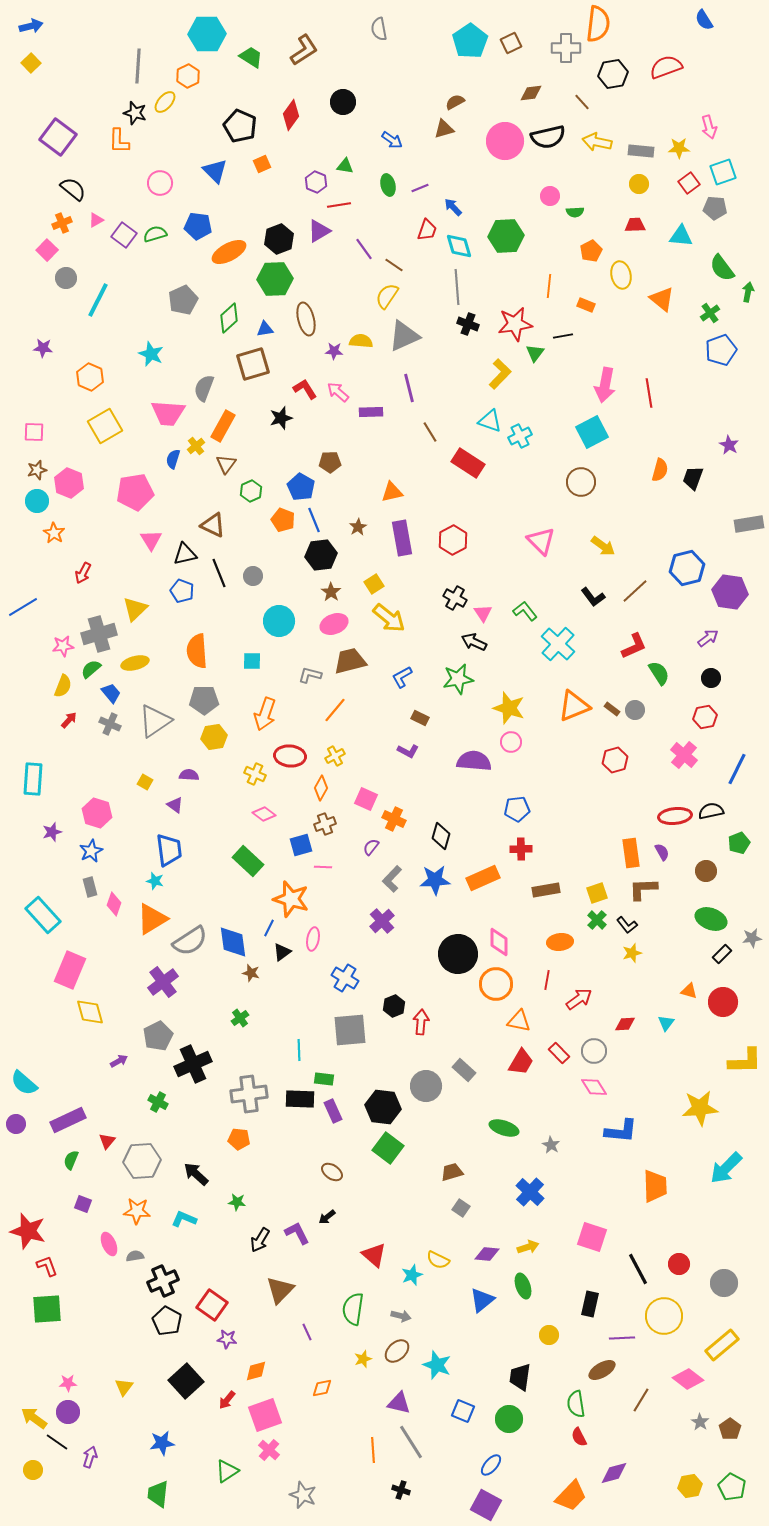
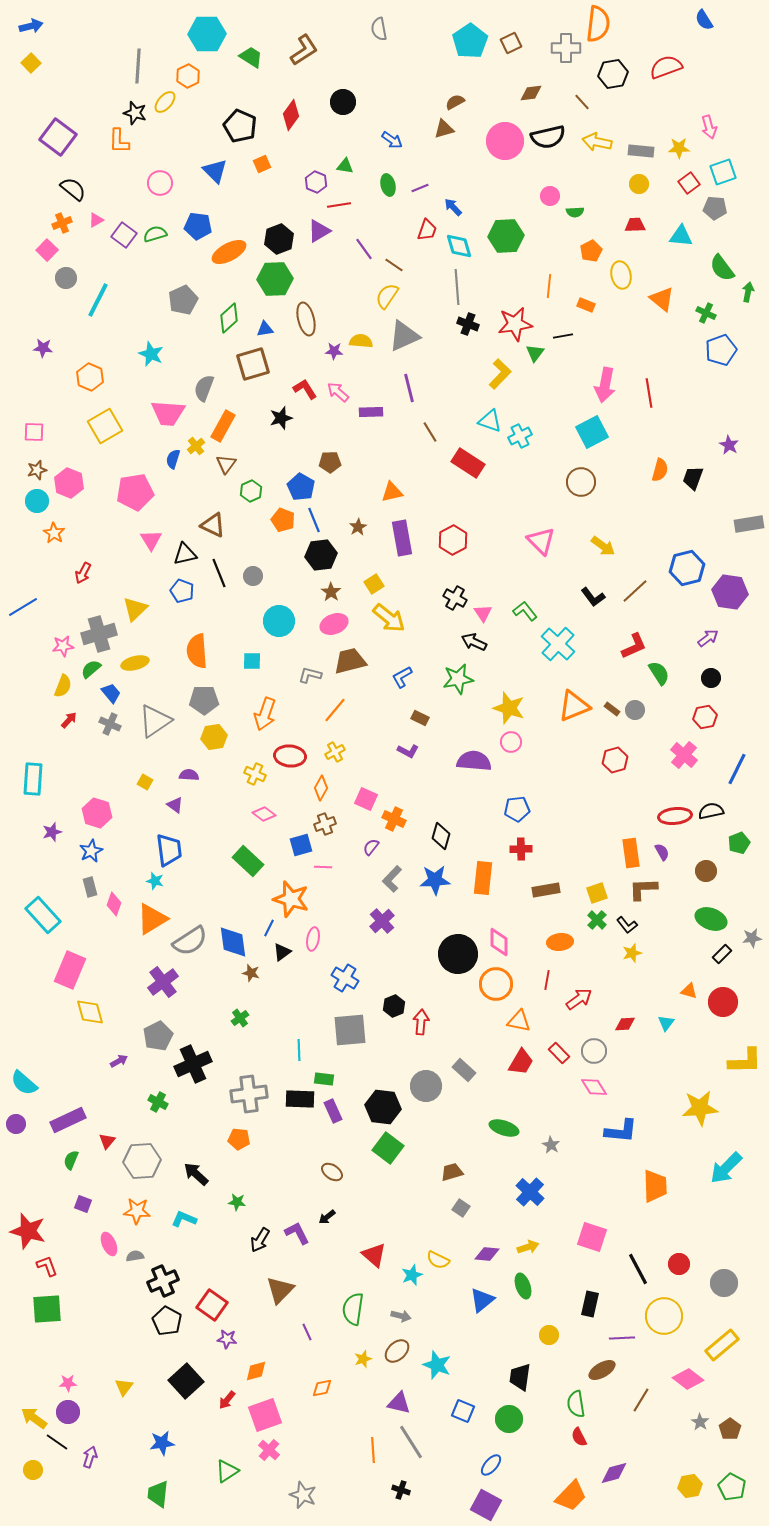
green cross at (710, 313): moved 4 px left; rotated 30 degrees counterclockwise
yellow cross at (335, 756): moved 4 px up
orange rectangle at (483, 878): rotated 60 degrees counterclockwise
